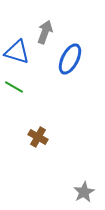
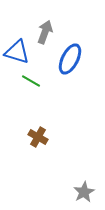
green line: moved 17 px right, 6 px up
